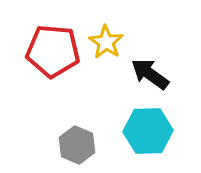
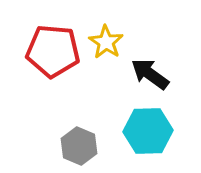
gray hexagon: moved 2 px right, 1 px down
